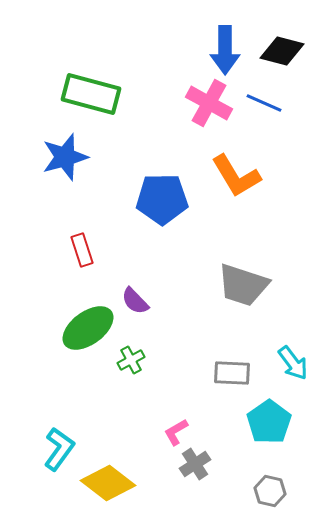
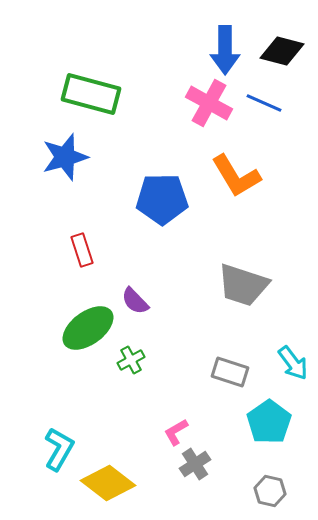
gray rectangle: moved 2 px left, 1 px up; rotated 15 degrees clockwise
cyan L-shape: rotated 6 degrees counterclockwise
